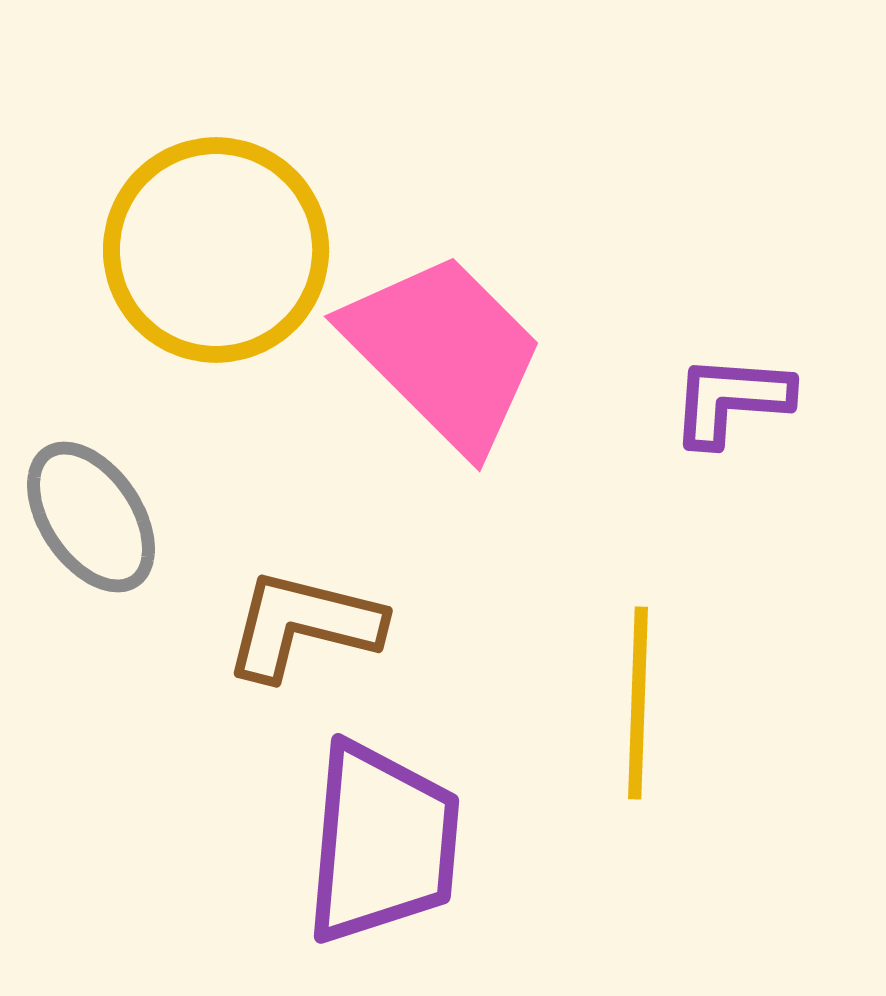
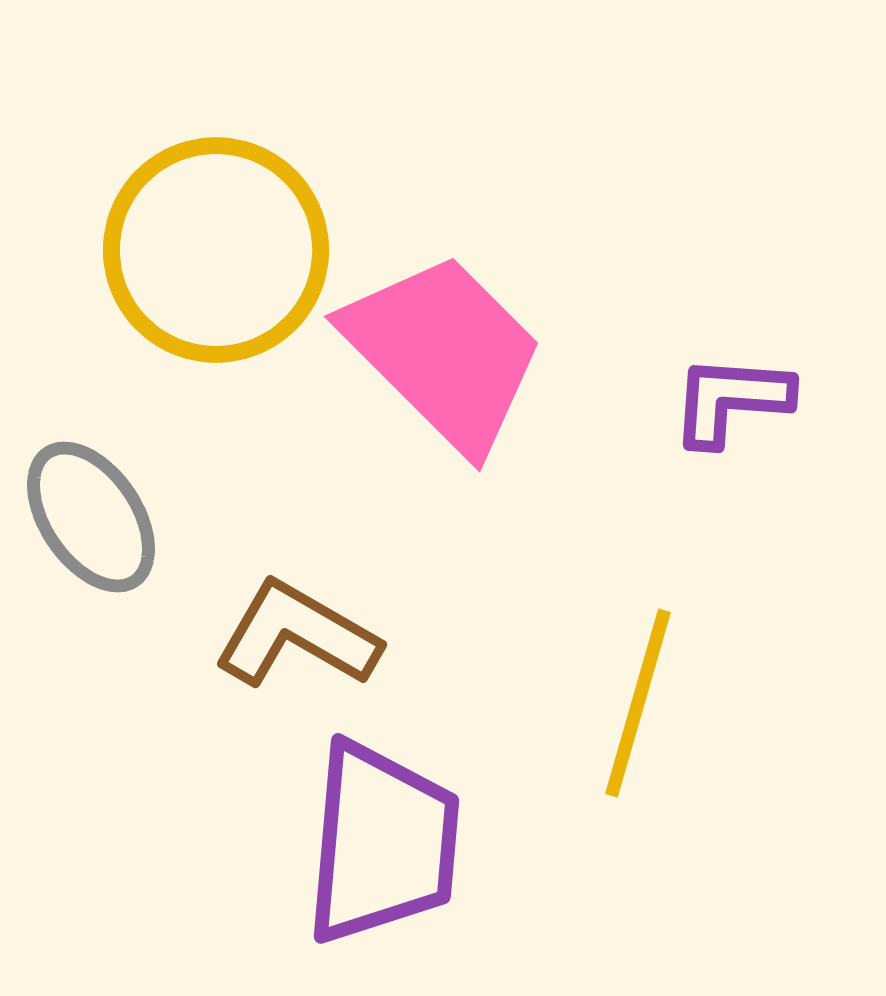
brown L-shape: moved 6 px left, 10 px down; rotated 16 degrees clockwise
yellow line: rotated 14 degrees clockwise
